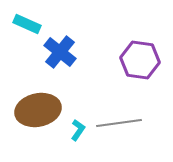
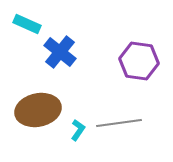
purple hexagon: moved 1 px left, 1 px down
